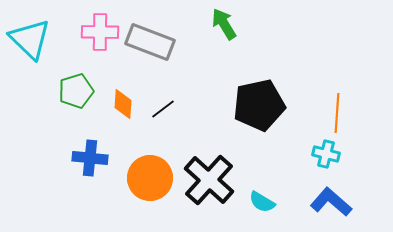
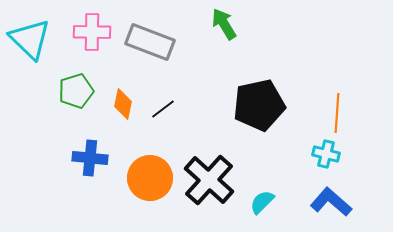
pink cross: moved 8 px left
orange diamond: rotated 8 degrees clockwise
cyan semicircle: rotated 104 degrees clockwise
